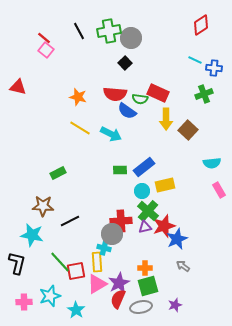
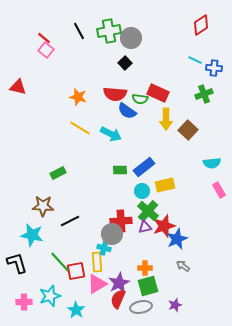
black L-shape at (17, 263): rotated 30 degrees counterclockwise
